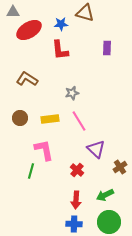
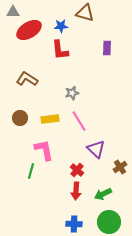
blue star: moved 2 px down
green arrow: moved 2 px left, 1 px up
red arrow: moved 9 px up
